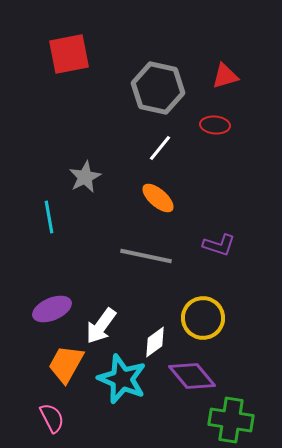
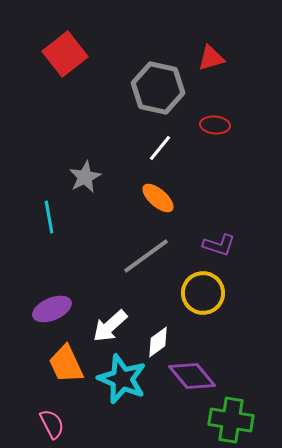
red square: moved 4 px left; rotated 27 degrees counterclockwise
red triangle: moved 14 px left, 18 px up
gray line: rotated 48 degrees counterclockwise
yellow circle: moved 25 px up
white arrow: moved 9 px right; rotated 12 degrees clockwise
white diamond: moved 3 px right
orange trapezoid: rotated 54 degrees counterclockwise
pink semicircle: moved 6 px down
